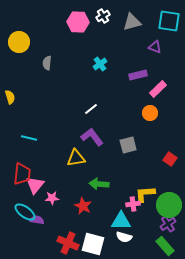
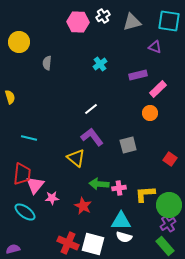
yellow triangle: rotated 48 degrees clockwise
pink cross: moved 14 px left, 16 px up
purple semicircle: moved 24 px left, 29 px down; rotated 24 degrees counterclockwise
